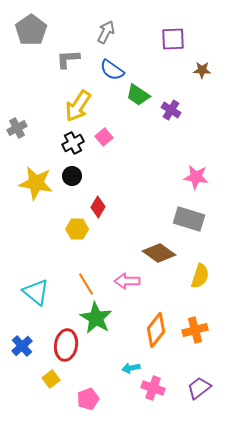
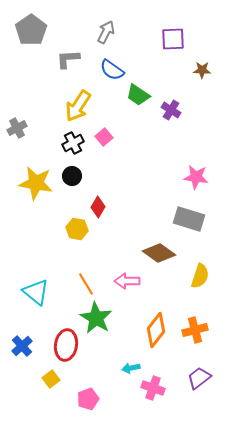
yellow hexagon: rotated 10 degrees clockwise
purple trapezoid: moved 10 px up
